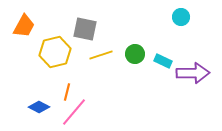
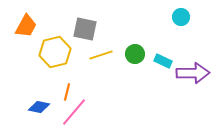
orange trapezoid: moved 2 px right
blue diamond: rotated 15 degrees counterclockwise
